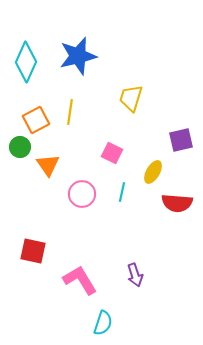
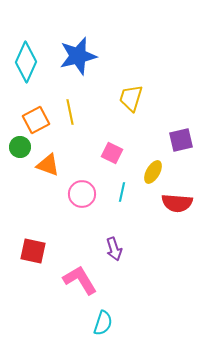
yellow line: rotated 20 degrees counterclockwise
orange triangle: rotated 35 degrees counterclockwise
purple arrow: moved 21 px left, 26 px up
